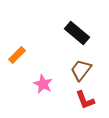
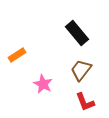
black rectangle: rotated 10 degrees clockwise
orange rectangle: rotated 12 degrees clockwise
red L-shape: moved 2 px down
